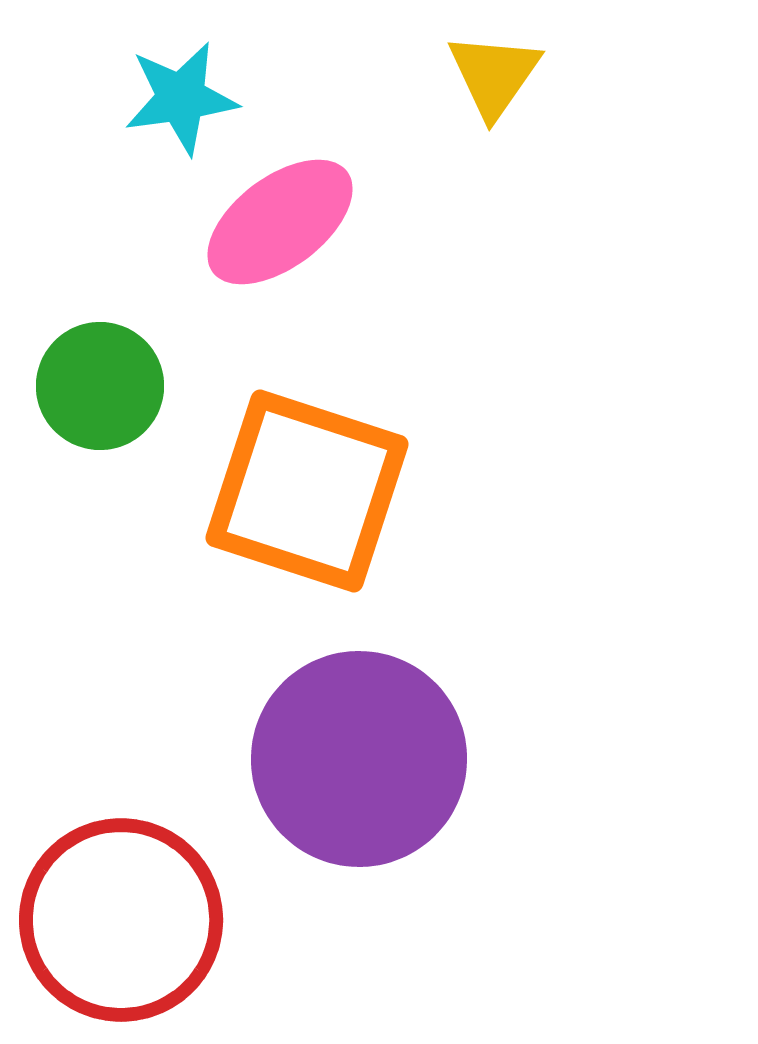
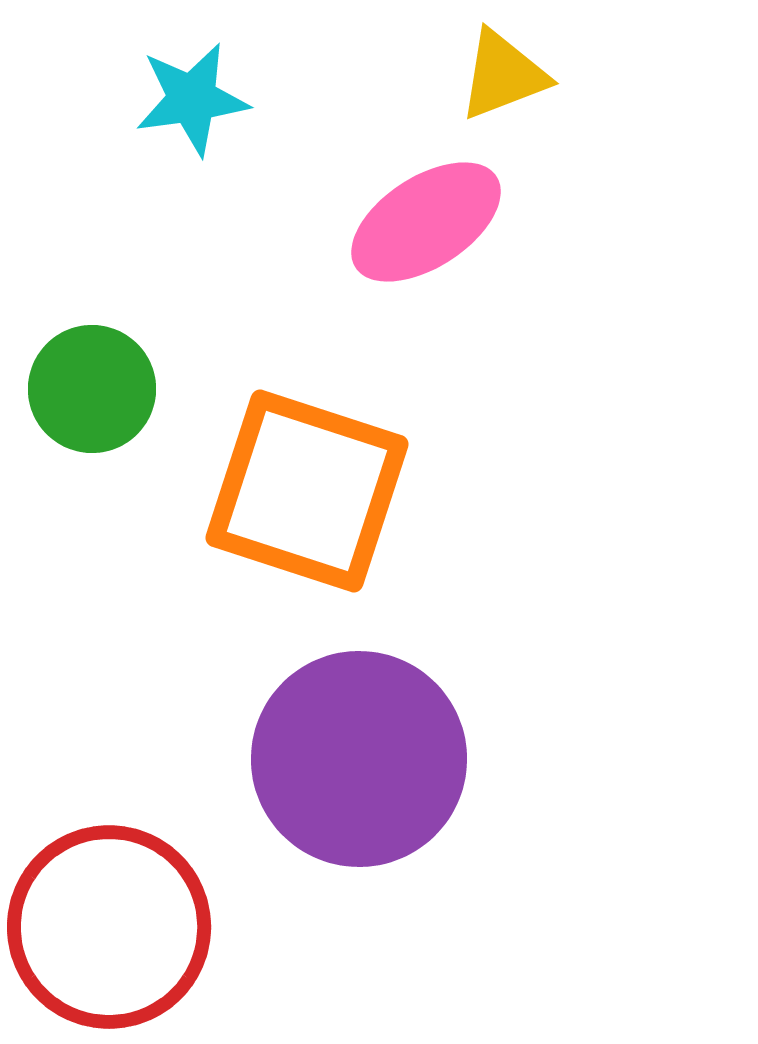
yellow triangle: moved 9 px right; rotated 34 degrees clockwise
cyan star: moved 11 px right, 1 px down
pink ellipse: moved 146 px right; rotated 4 degrees clockwise
green circle: moved 8 px left, 3 px down
red circle: moved 12 px left, 7 px down
